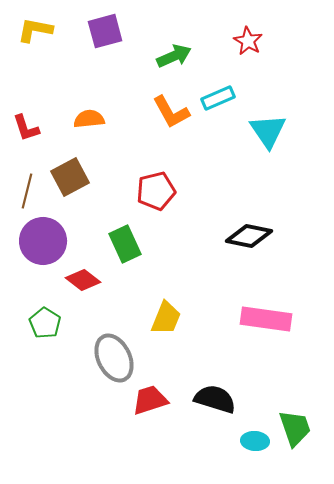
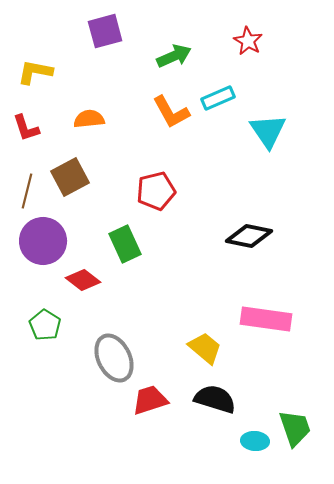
yellow L-shape: moved 42 px down
yellow trapezoid: moved 39 px right, 30 px down; rotated 72 degrees counterclockwise
green pentagon: moved 2 px down
